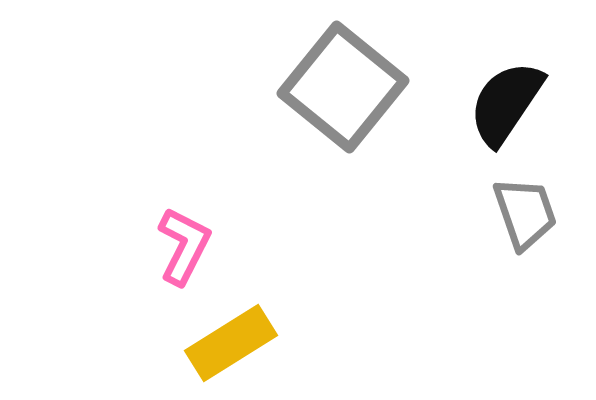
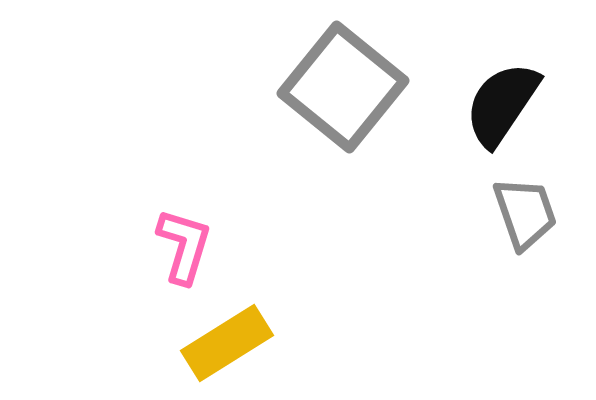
black semicircle: moved 4 px left, 1 px down
pink L-shape: rotated 10 degrees counterclockwise
yellow rectangle: moved 4 px left
